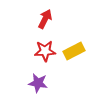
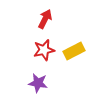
red star: moved 1 px left, 1 px up; rotated 10 degrees counterclockwise
